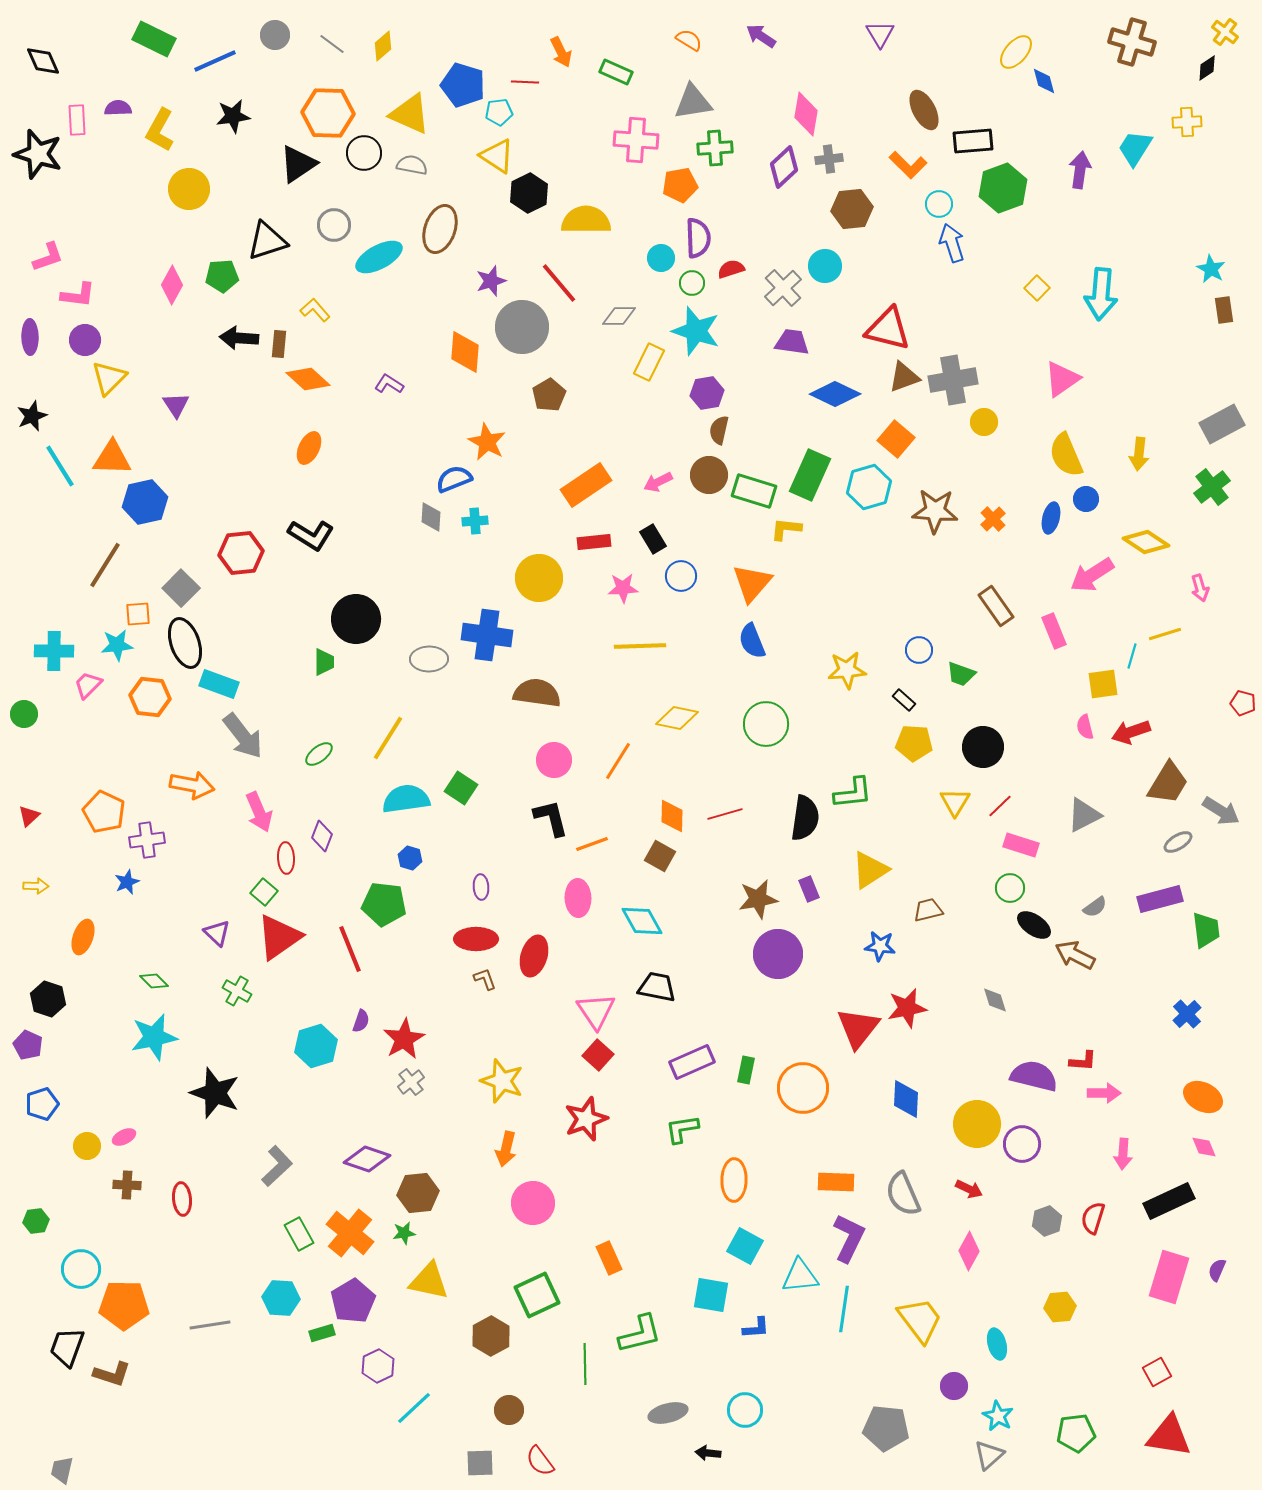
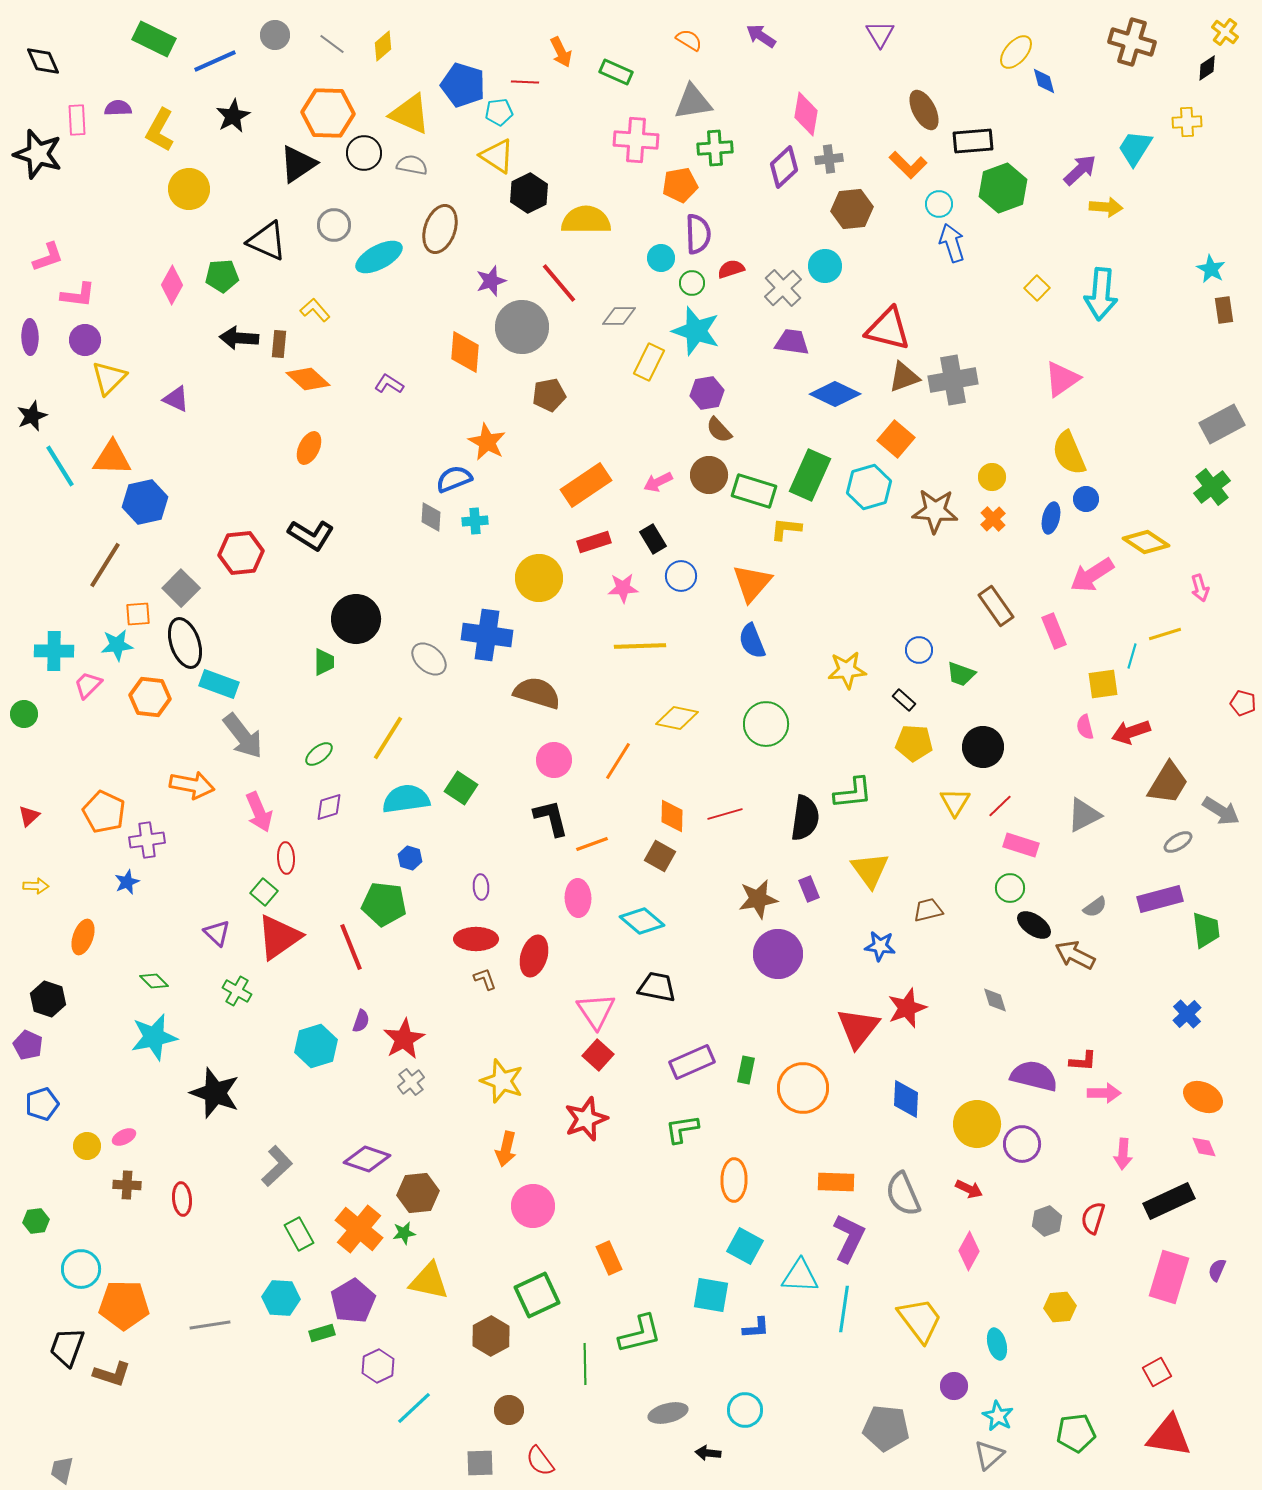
black star at (233, 116): rotated 20 degrees counterclockwise
purple arrow at (1080, 170): rotated 39 degrees clockwise
purple semicircle at (698, 238): moved 4 px up
black triangle at (267, 241): rotated 42 degrees clockwise
brown pentagon at (549, 395): rotated 20 degrees clockwise
purple triangle at (176, 405): moved 6 px up; rotated 32 degrees counterclockwise
yellow circle at (984, 422): moved 8 px right, 55 px down
brown semicircle at (719, 430): rotated 56 degrees counterclockwise
yellow arrow at (1139, 454): moved 33 px left, 247 px up; rotated 92 degrees counterclockwise
yellow semicircle at (1066, 455): moved 3 px right, 2 px up
red rectangle at (594, 542): rotated 12 degrees counterclockwise
gray ellipse at (429, 659): rotated 42 degrees clockwise
brown semicircle at (537, 693): rotated 9 degrees clockwise
purple diamond at (322, 836): moved 7 px right, 29 px up; rotated 52 degrees clockwise
yellow triangle at (870, 870): rotated 33 degrees counterclockwise
cyan diamond at (642, 921): rotated 21 degrees counterclockwise
red line at (350, 949): moved 1 px right, 2 px up
red star at (907, 1008): rotated 9 degrees counterclockwise
pink circle at (533, 1203): moved 3 px down
orange cross at (350, 1233): moved 9 px right, 4 px up
cyan triangle at (800, 1276): rotated 9 degrees clockwise
